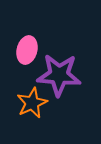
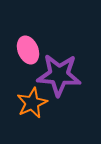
pink ellipse: moved 1 px right; rotated 36 degrees counterclockwise
